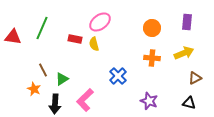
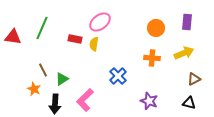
orange circle: moved 4 px right
yellow semicircle: rotated 24 degrees clockwise
brown triangle: moved 1 px left, 1 px down
